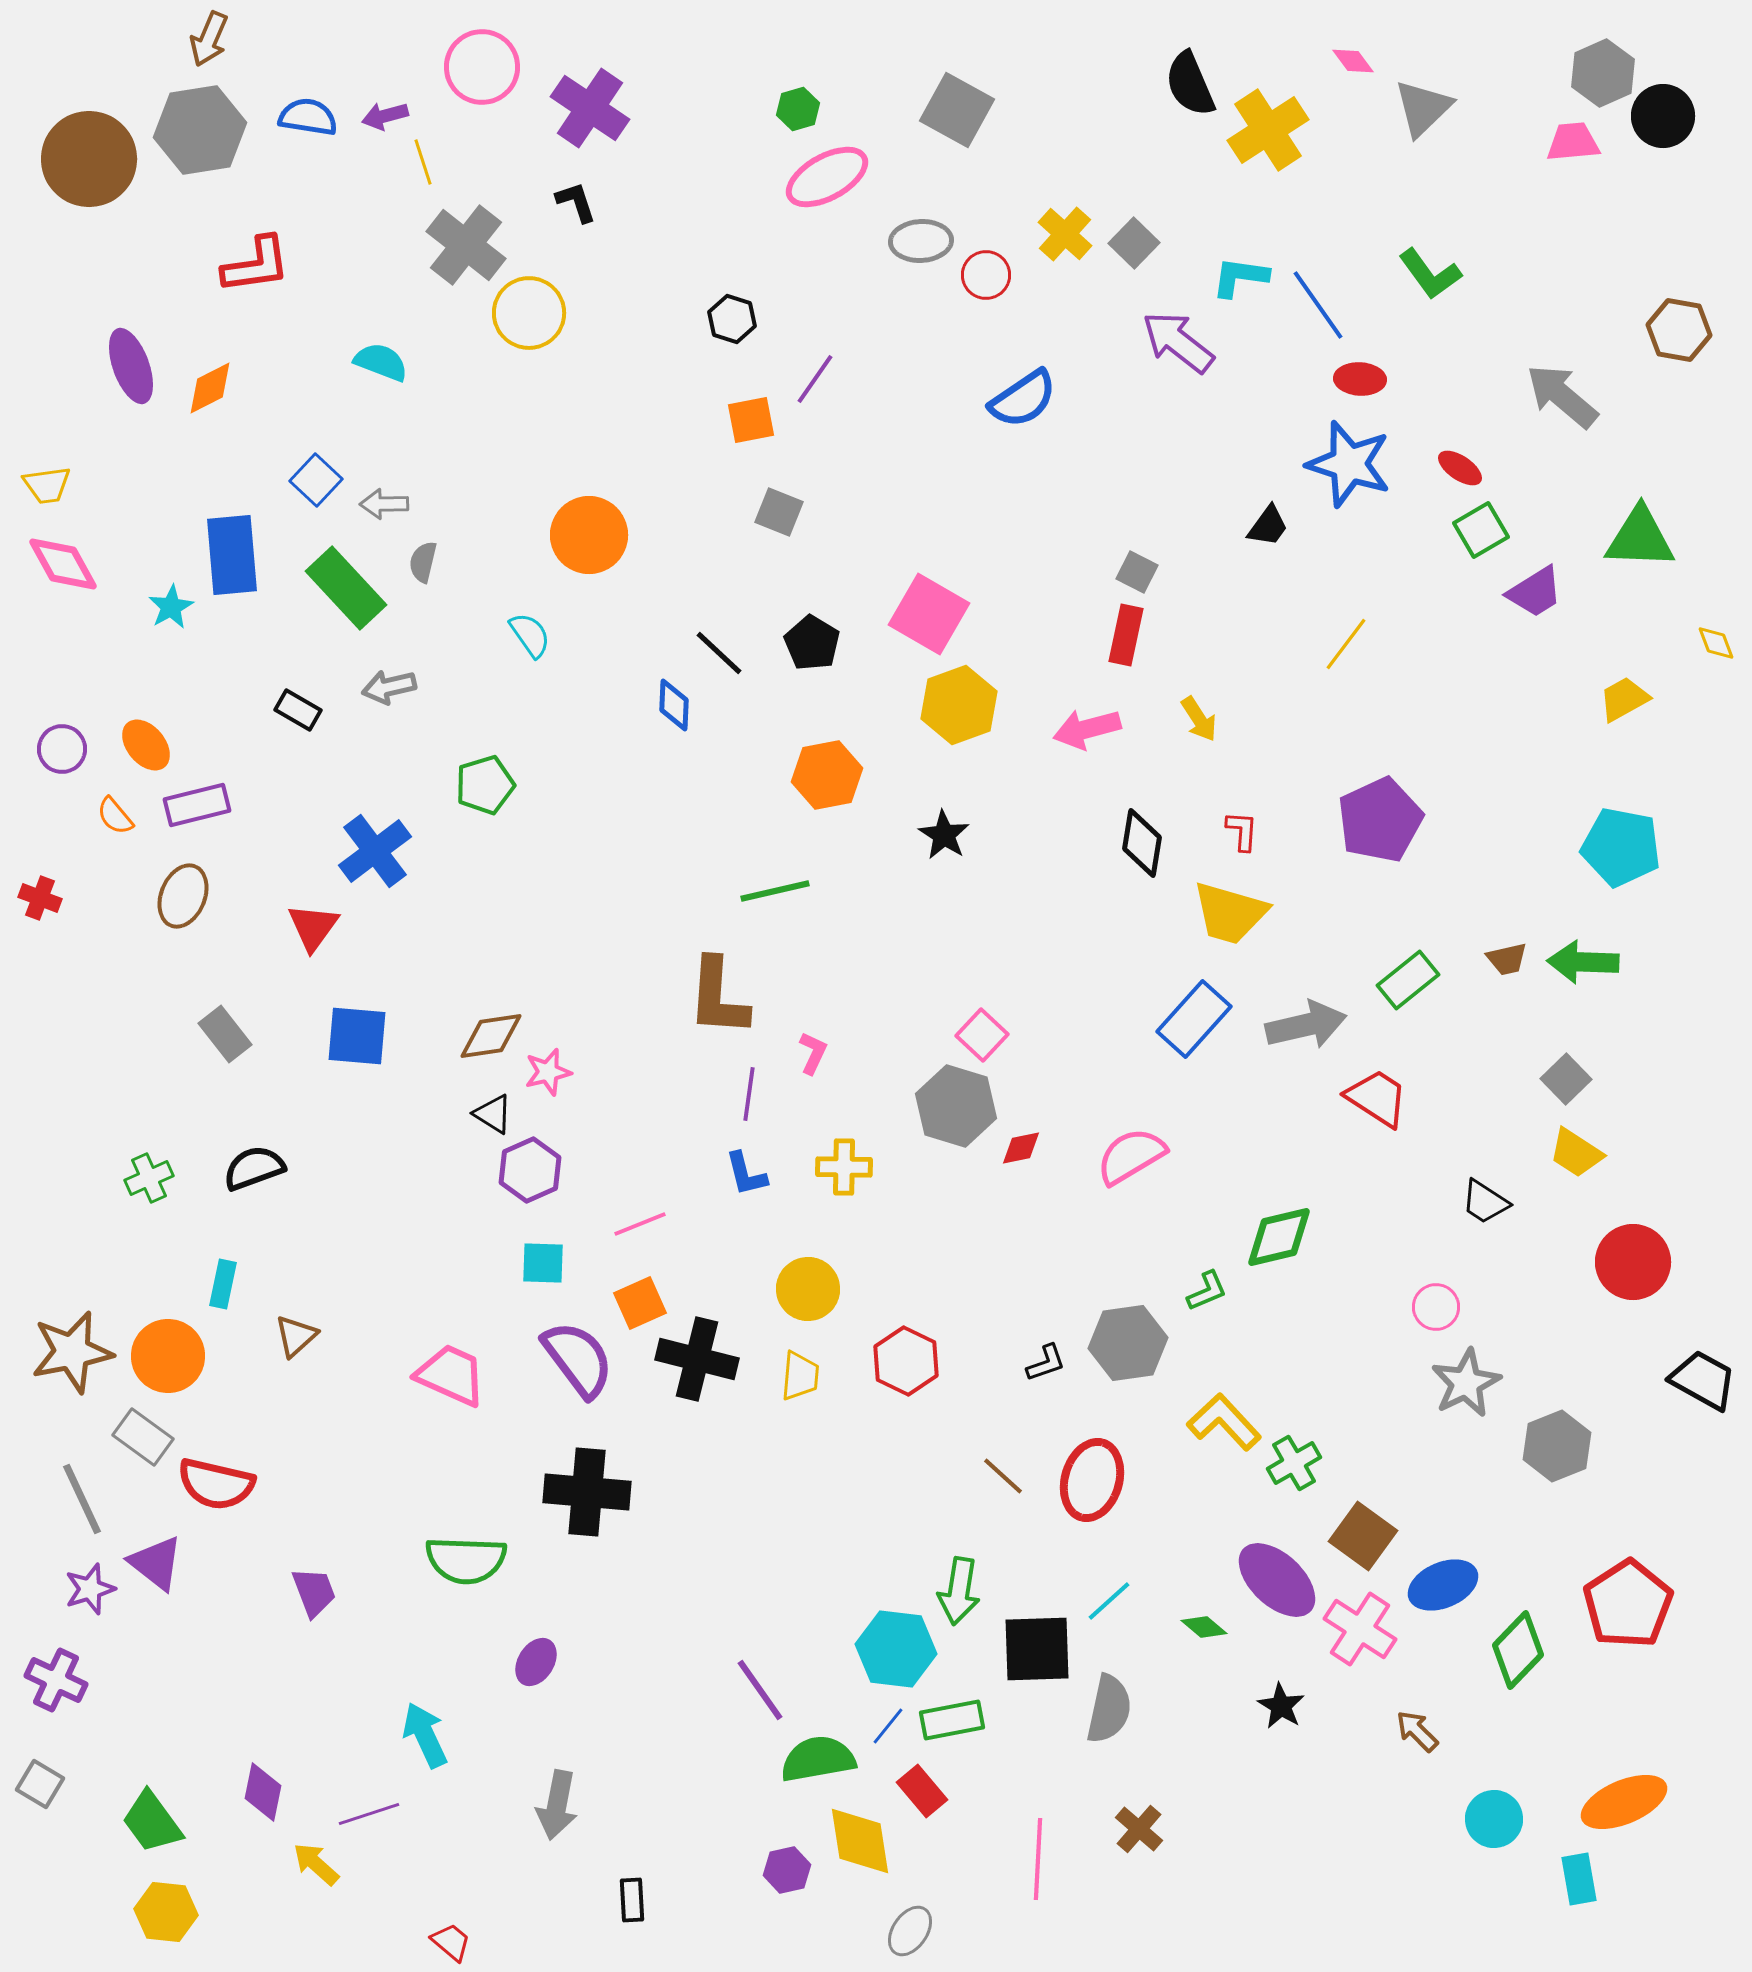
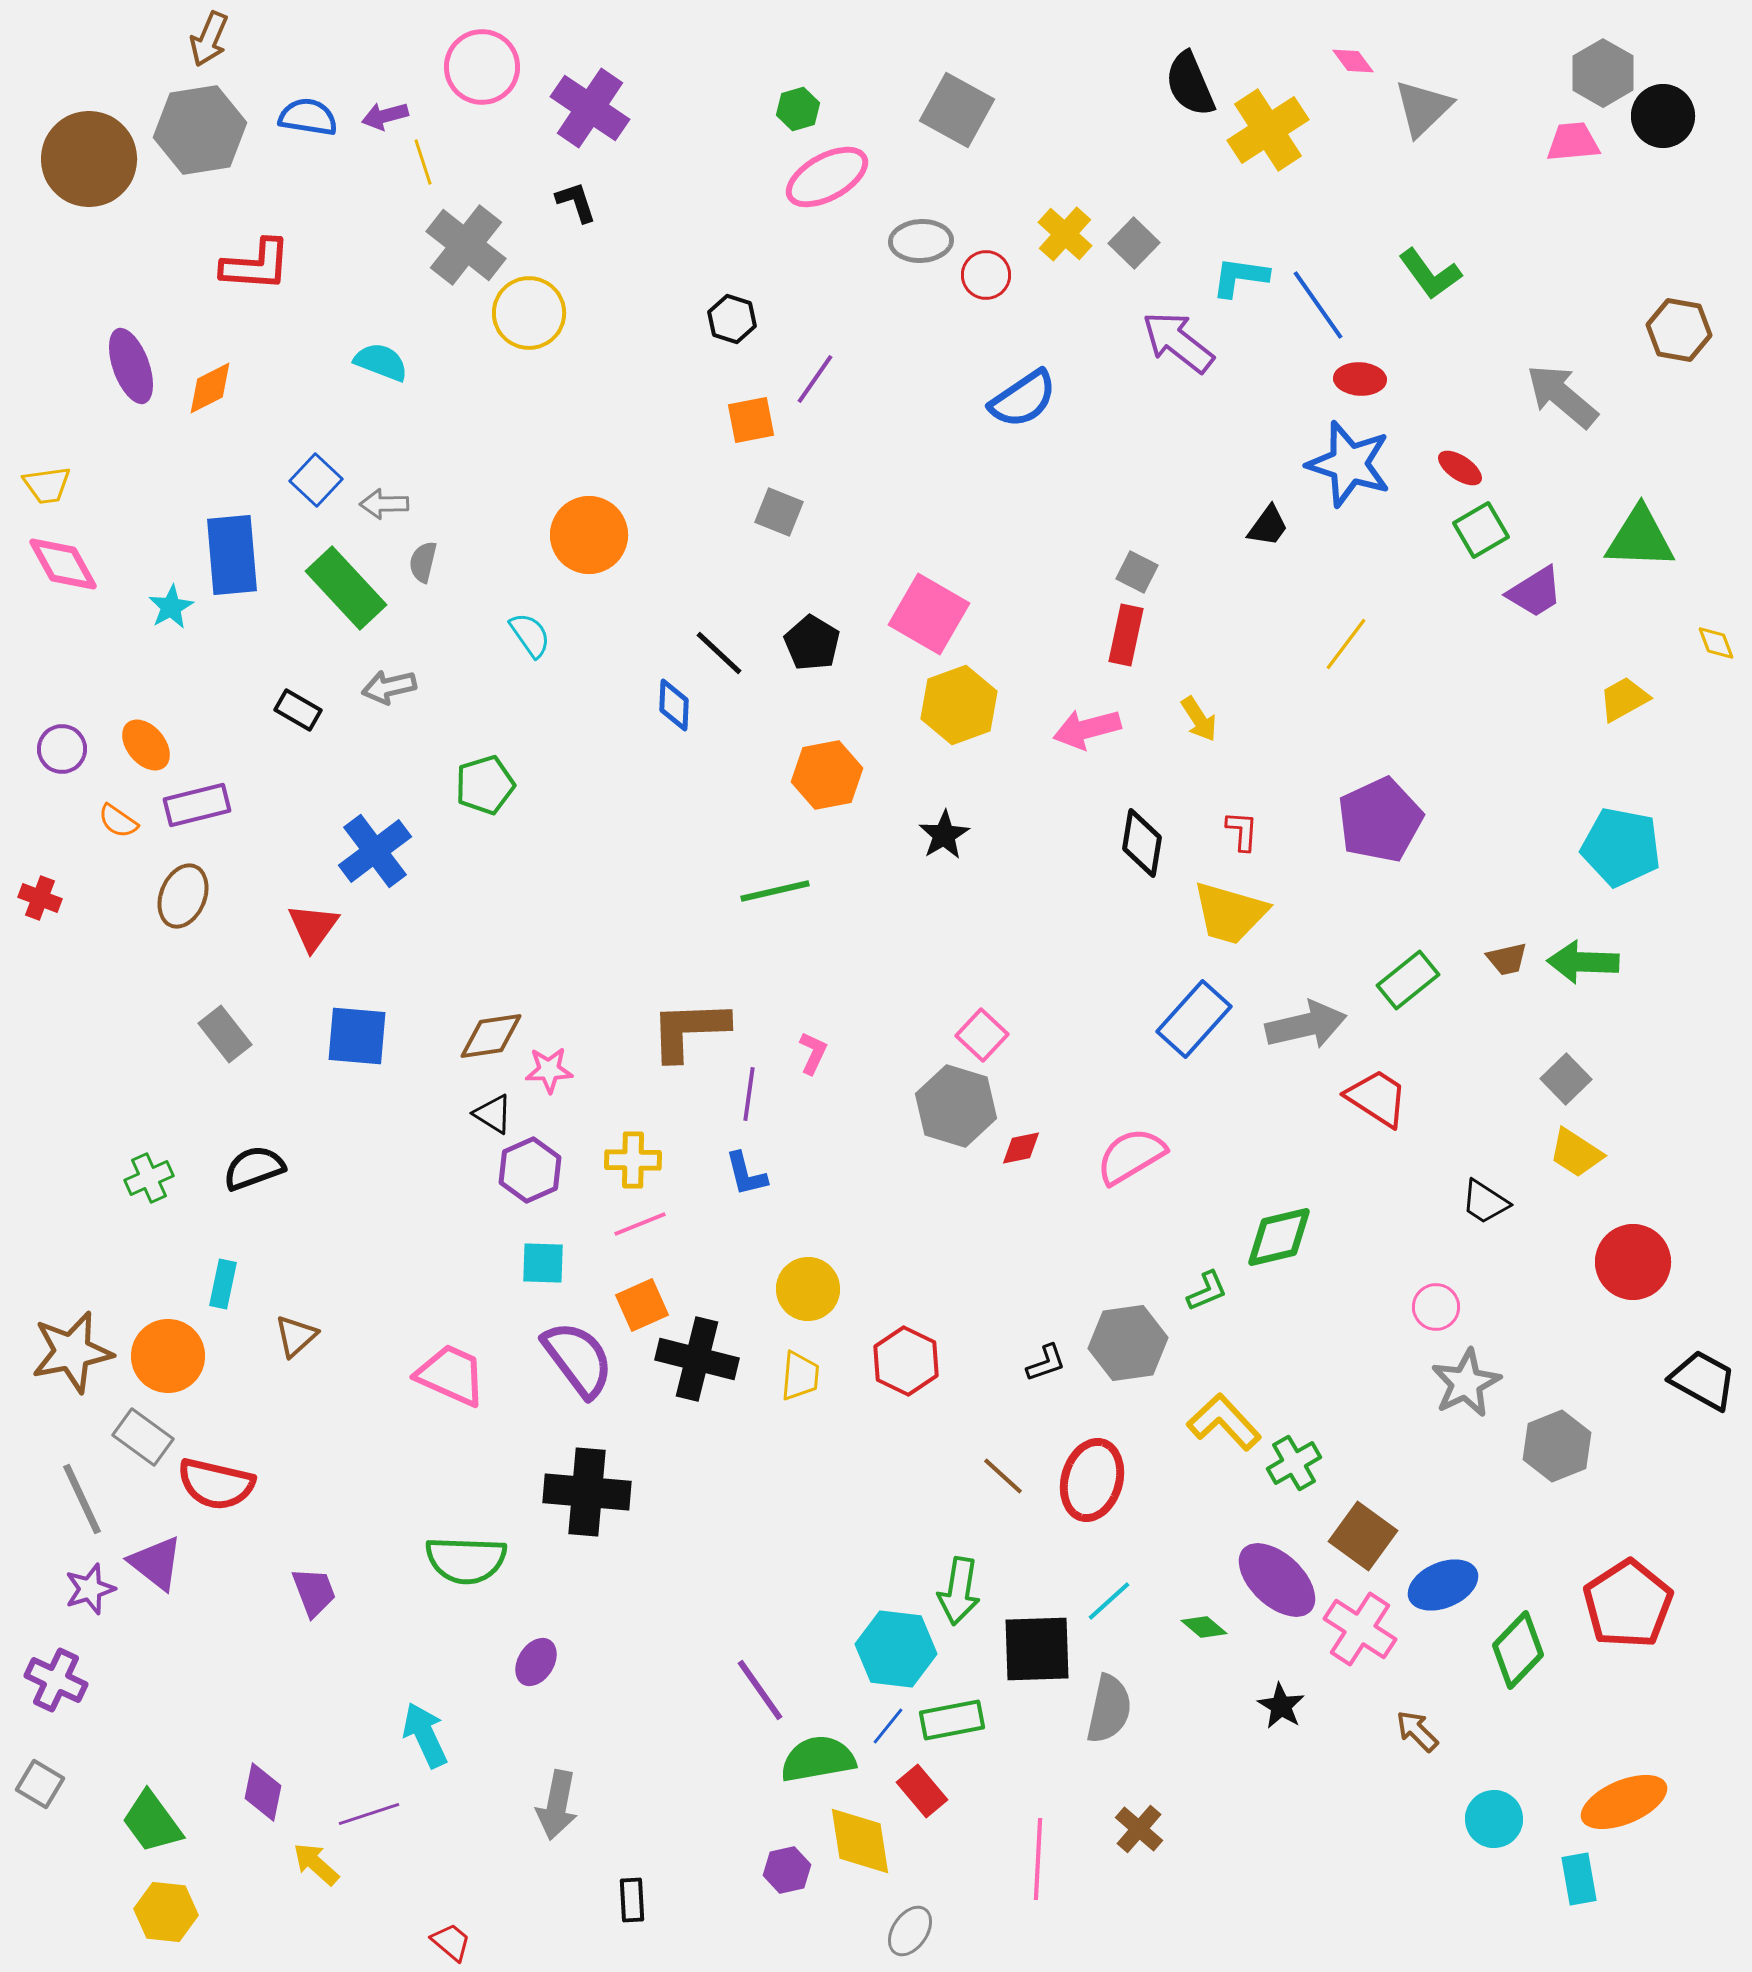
gray hexagon at (1603, 73): rotated 6 degrees counterclockwise
red L-shape at (256, 265): rotated 12 degrees clockwise
orange semicircle at (115, 816): moved 3 px right, 5 px down; rotated 15 degrees counterclockwise
black star at (944, 835): rotated 9 degrees clockwise
brown L-shape at (718, 997): moved 29 px left, 33 px down; rotated 84 degrees clockwise
pink star at (548, 1072): moved 1 px right, 2 px up; rotated 12 degrees clockwise
yellow cross at (844, 1167): moved 211 px left, 7 px up
orange square at (640, 1303): moved 2 px right, 2 px down
